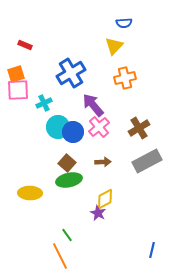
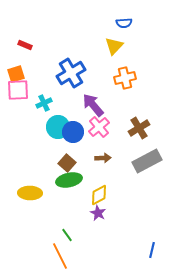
brown arrow: moved 4 px up
yellow diamond: moved 6 px left, 4 px up
